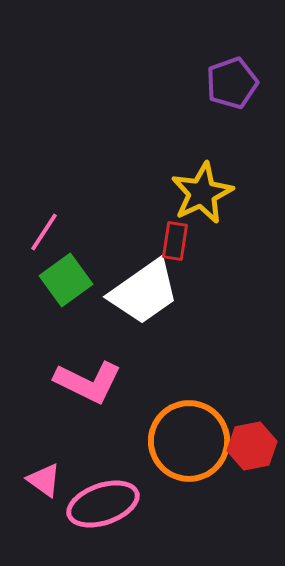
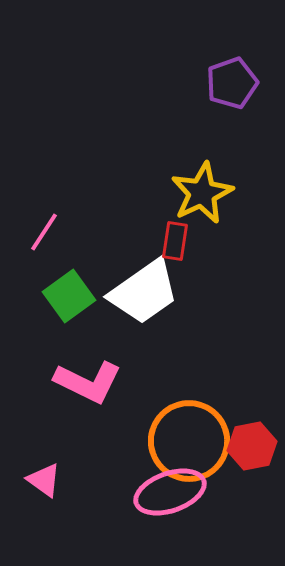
green square: moved 3 px right, 16 px down
pink ellipse: moved 67 px right, 12 px up
